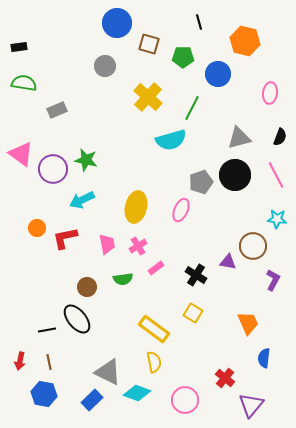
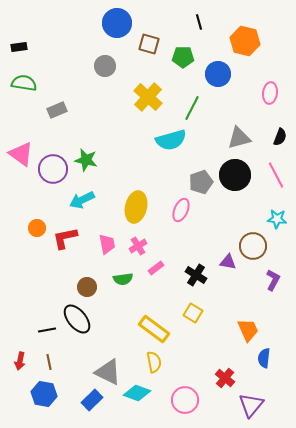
orange trapezoid at (248, 323): moved 7 px down
